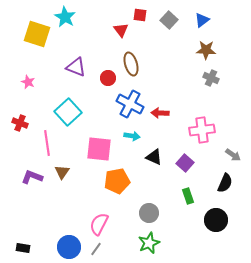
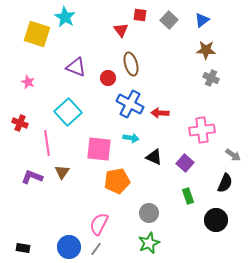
cyan arrow: moved 1 px left, 2 px down
